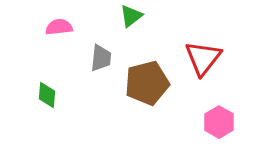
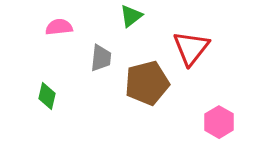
red triangle: moved 12 px left, 10 px up
green diamond: moved 1 px down; rotated 8 degrees clockwise
